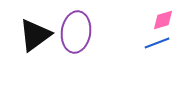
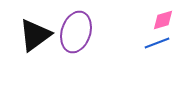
purple ellipse: rotated 9 degrees clockwise
